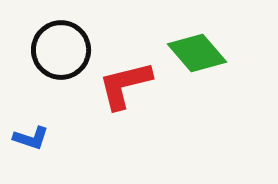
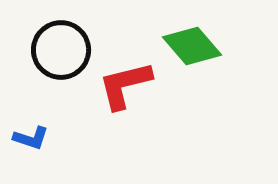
green diamond: moved 5 px left, 7 px up
